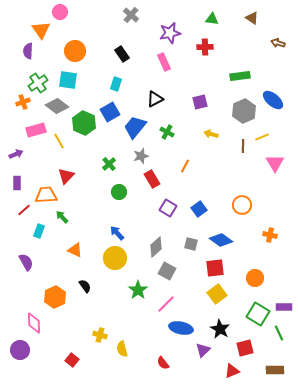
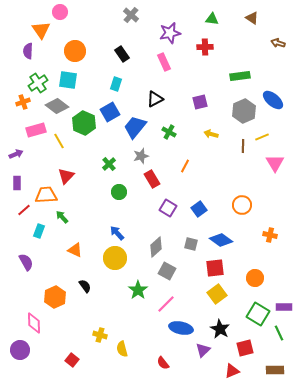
green cross at (167, 132): moved 2 px right
